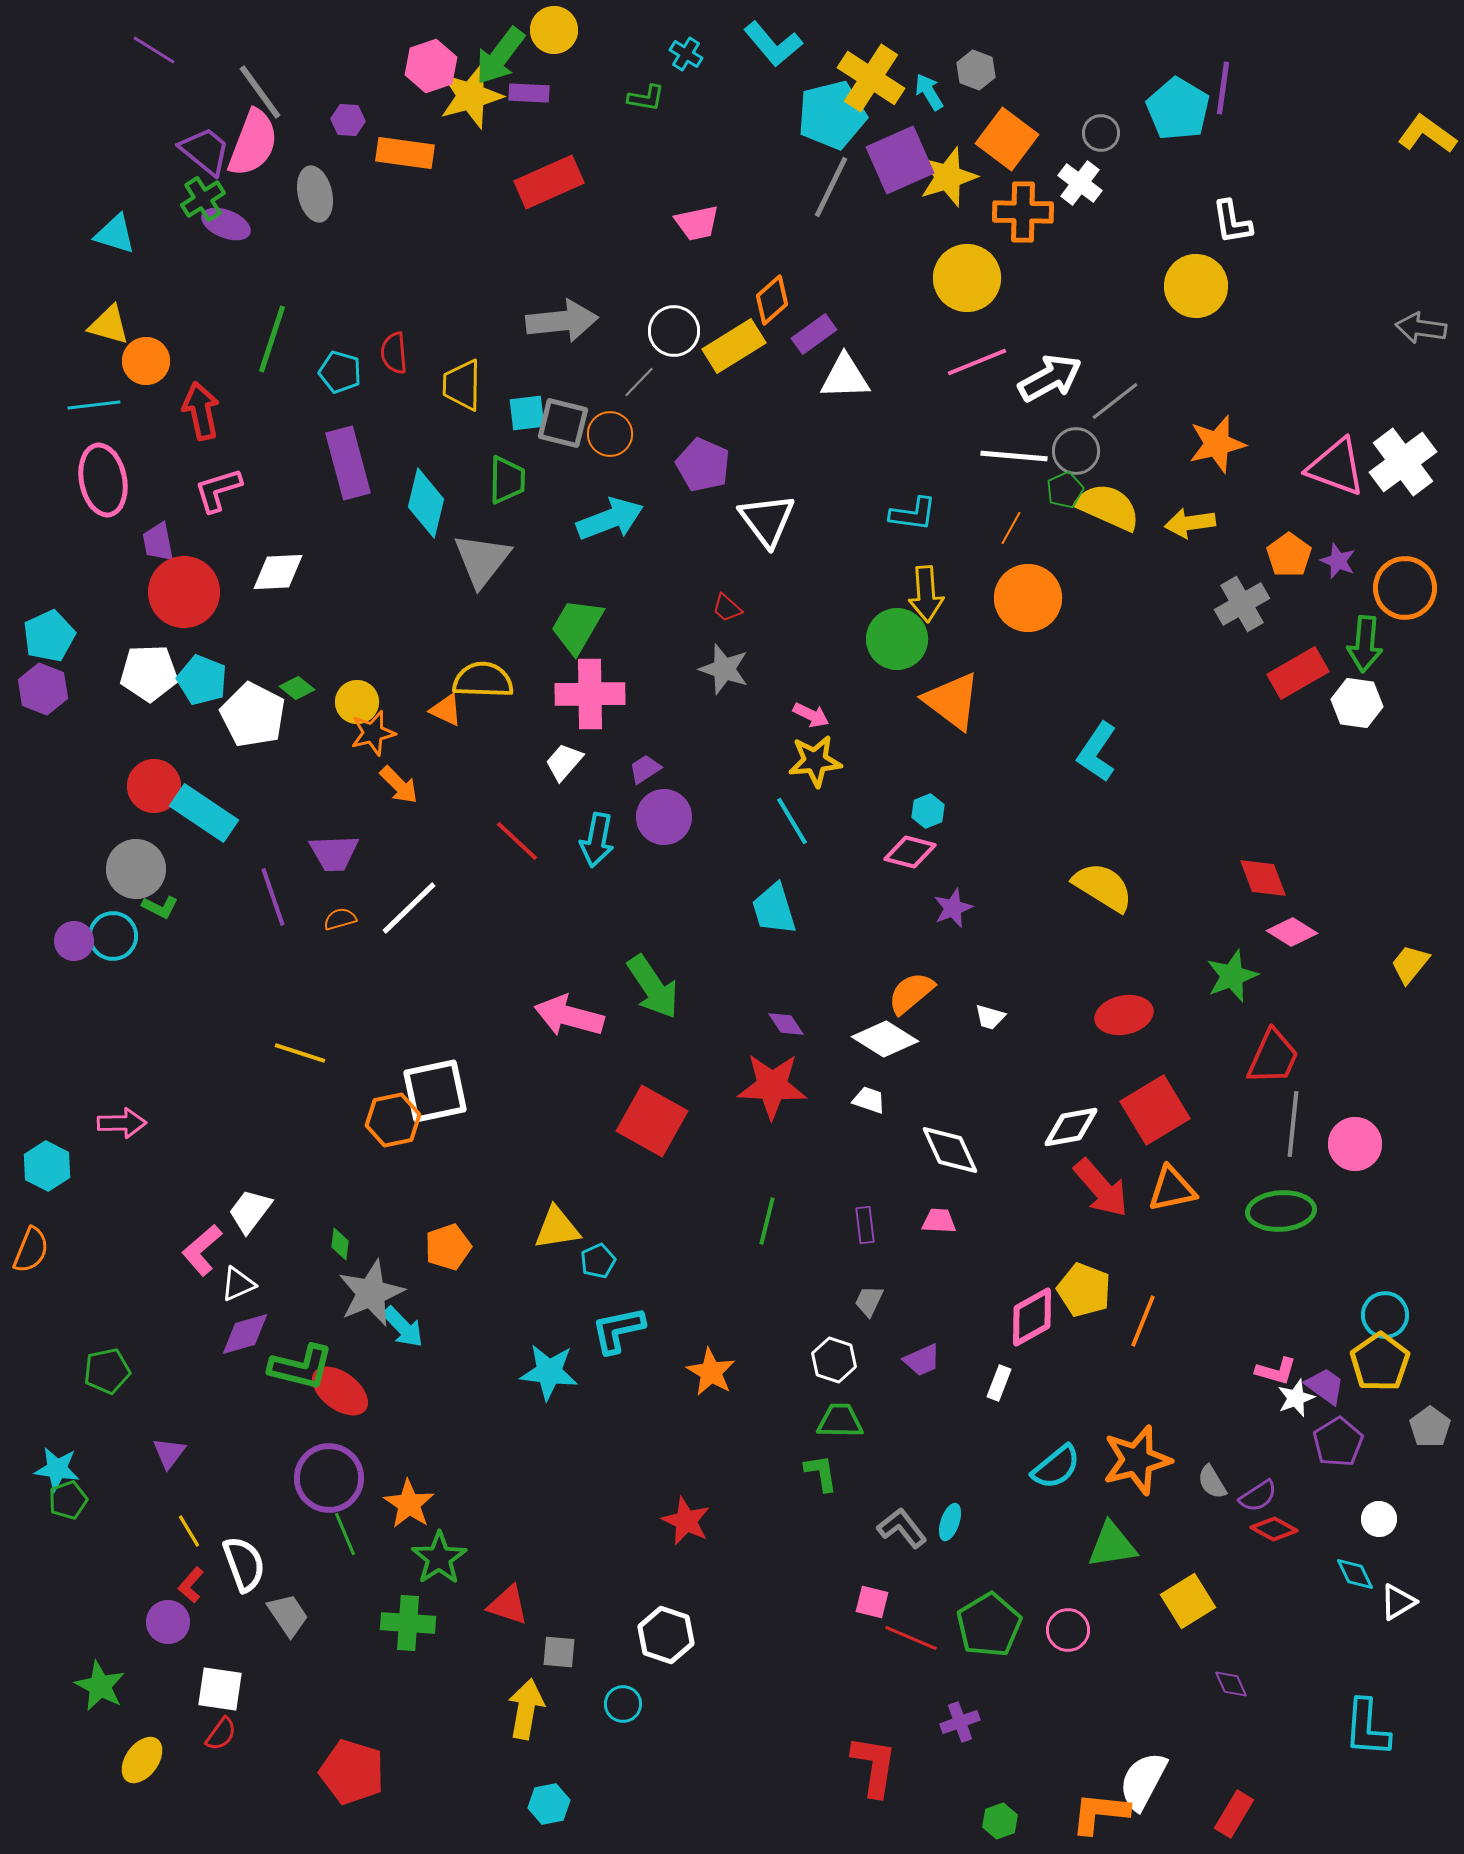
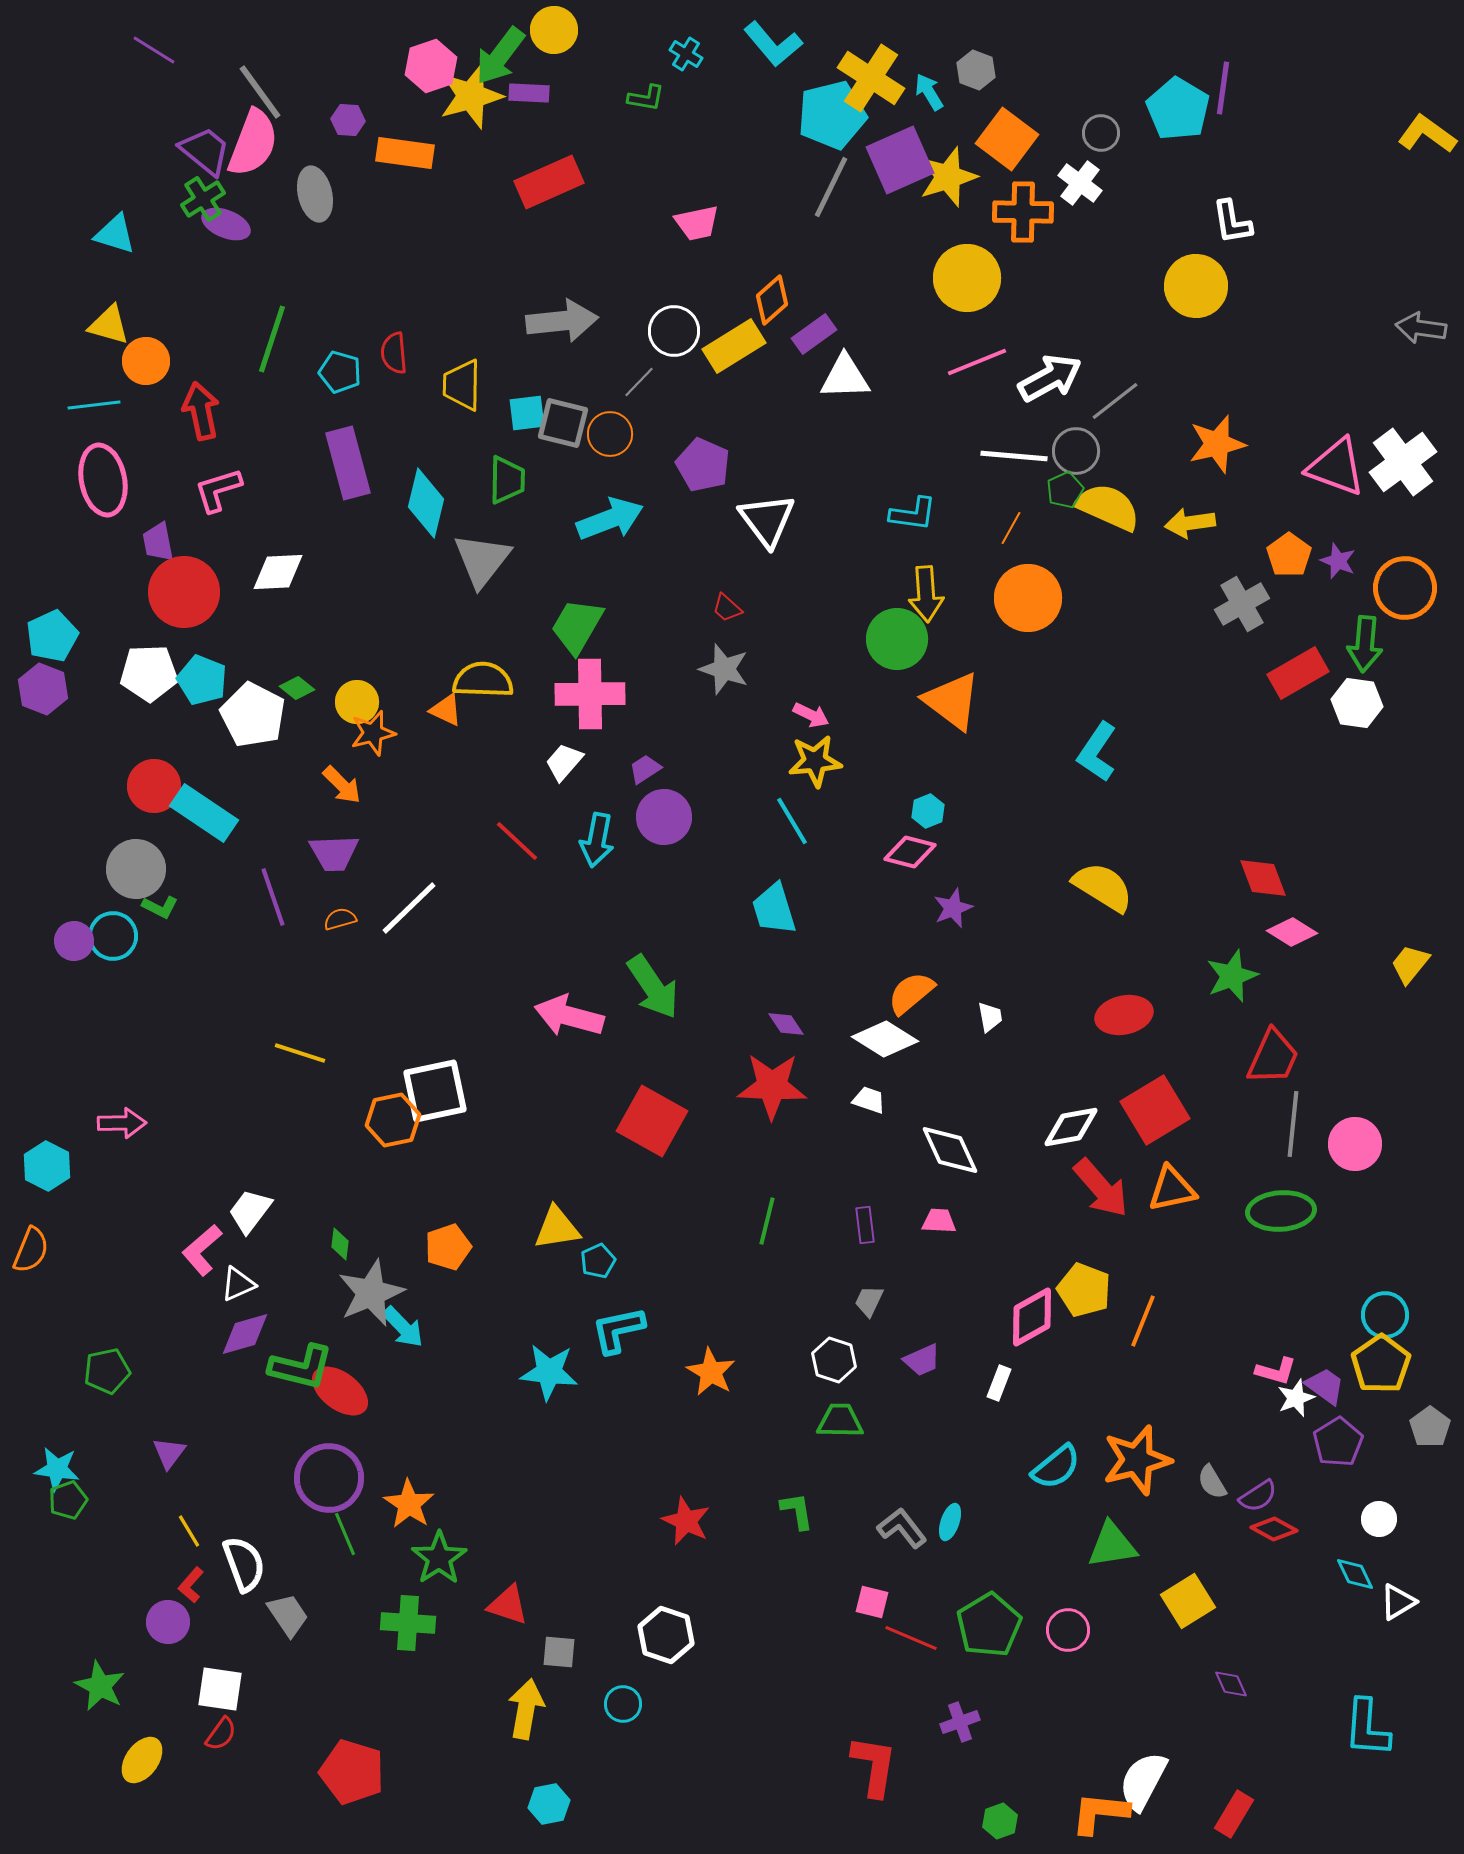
cyan pentagon at (49, 636): moved 3 px right
orange arrow at (399, 785): moved 57 px left
white trapezoid at (990, 1017): rotated 116 degrees counterclockwise
yellow pentagon at (1380, 1362): moved 1 px right, 2 px down
green L-shape at (821, 1473): moved 24 px left, 38 px down
